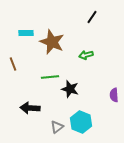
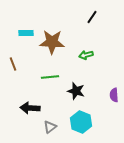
brown star: rotated 20 degrees counterclockwise
black star: moved 6 px right, 2 px down
gray triangle: moved 7 px left
